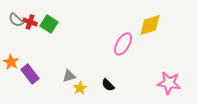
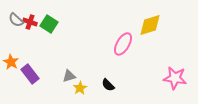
pink star: moved 6 px right, 5 px up
